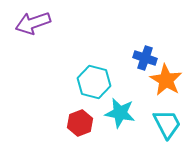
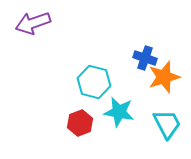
orange star: moved 2 px left, 3 px up; rotated 24 degrees clockwise
cyan star: moved 1 px left, 1 px up
